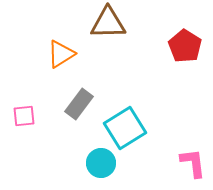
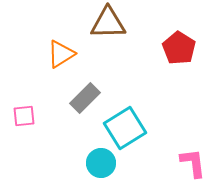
red pentagon: moved 6 px left, 2 px down
gray rectangle: moved 6 px right, 6 px up; rotated 8 degrees clockwise
